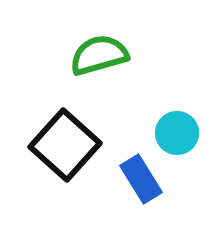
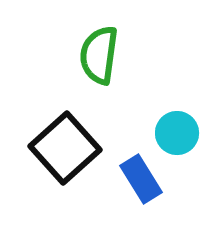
green semicircle: rotated 66 degrees counterclockwise
black square: moved 3 px down; rotated 6 degrees clockwise
